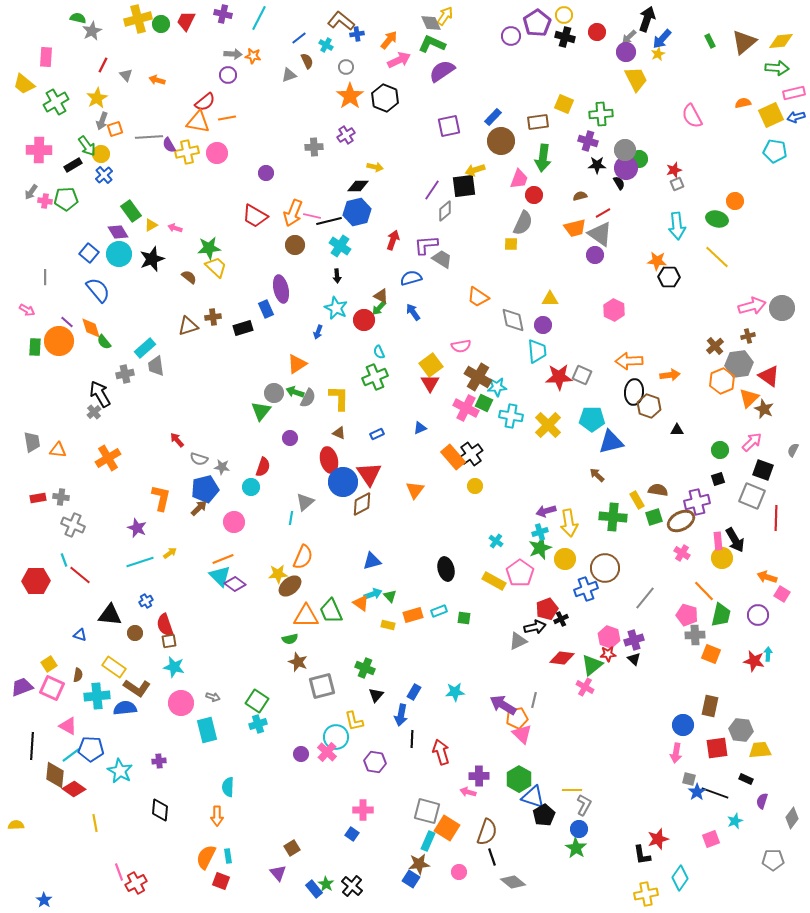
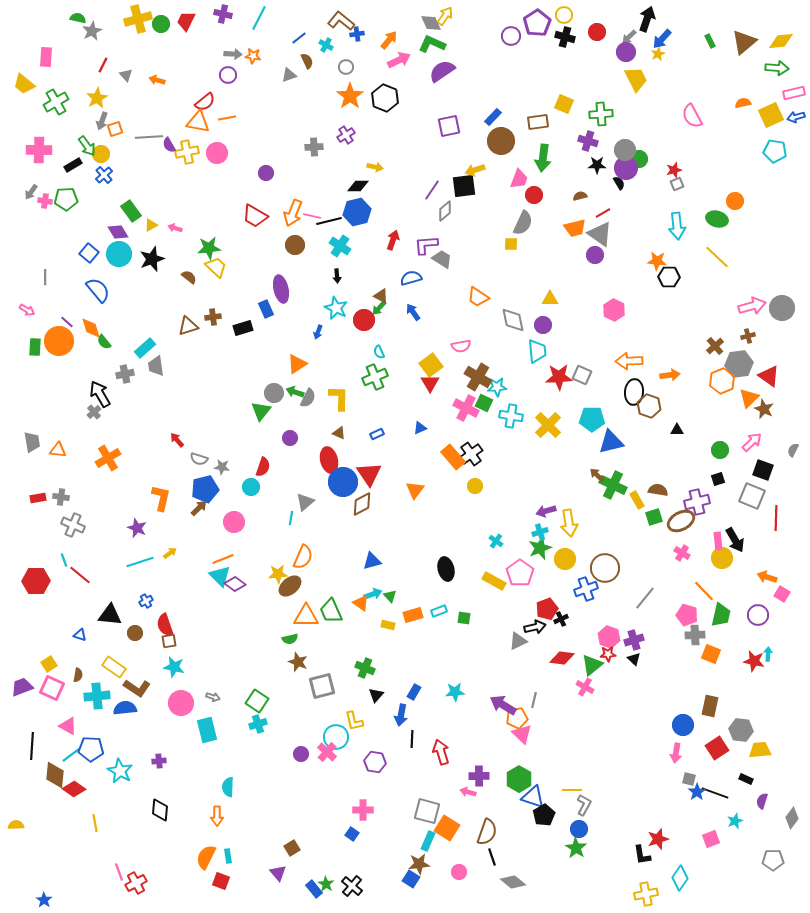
green cross at (613, 517): moved 32 px up; rotated 20 degrees clockwise
red square at (717, 748): rotated 25 degrees counterclockwise
